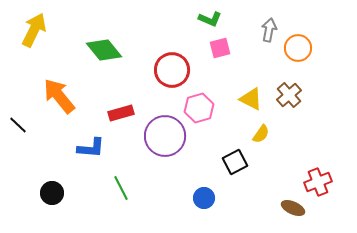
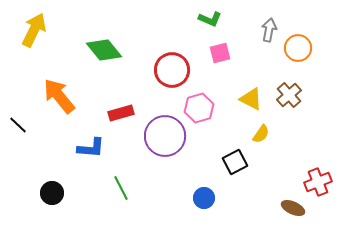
pink square: moved 5 px down
